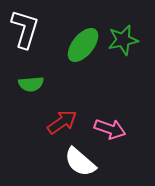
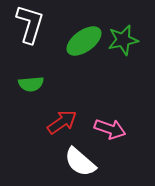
white L-shape: moved 5 px right, 5 px up
green ellipse: moved 1 px right, 4 px up; rotated 15 degrees clockwise
